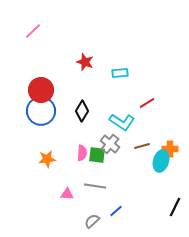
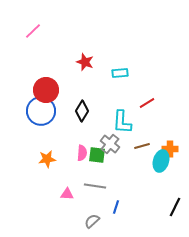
red circle: moved 5 px right
cyan L-shape: rotated 60 degrees clockwise
blue line: moved 4 px up; rotated 32 degrees counterclockwise
